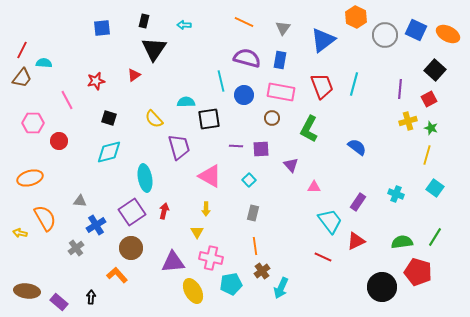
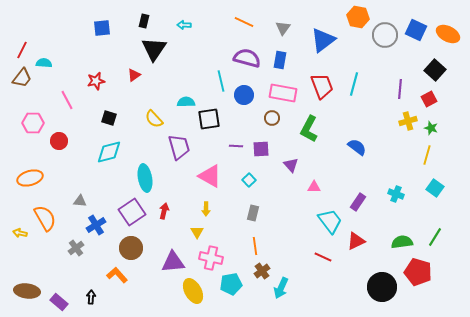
orange hexagon at (356, 17): moved 2 px right; rotated 15 degrees counterclockwise
pink rectangle at (281, 92): moved 2 px right, 1 px down
